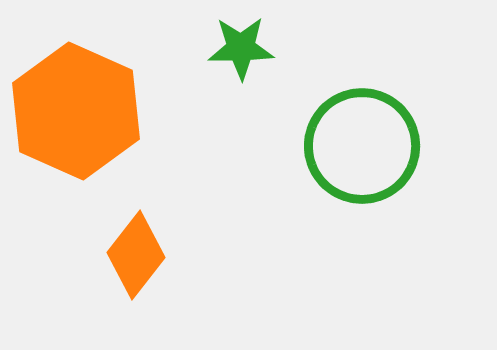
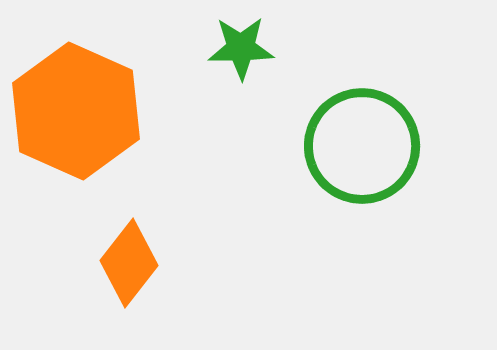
orange diamond: moved 7 px left, 8 px down
